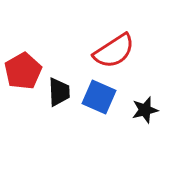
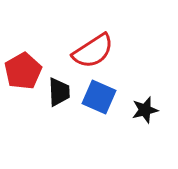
red semicircle: moved 21 px left
